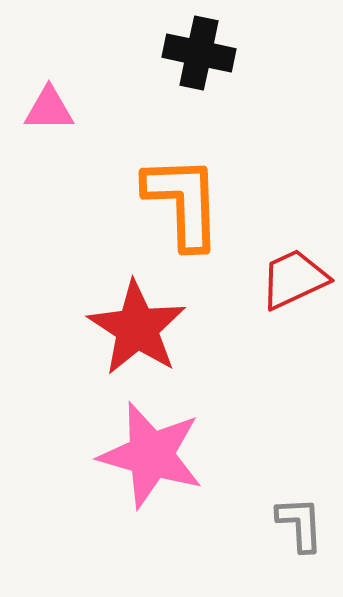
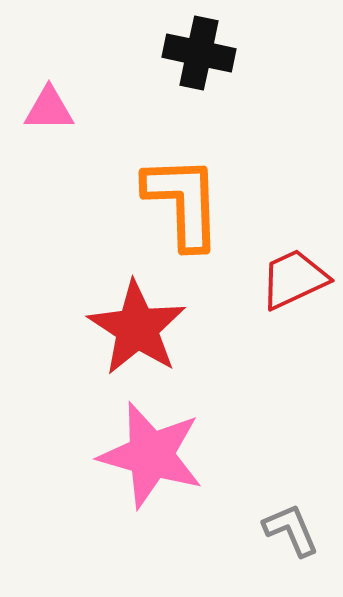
gray L-shape: moved 9 px left, 6 px down; rotated 20 degrees counterclockwise
